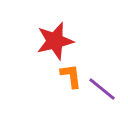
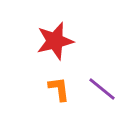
orange L-shape: moved 12 px left, 13 px down
